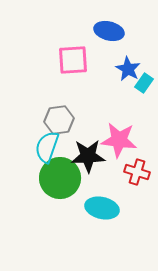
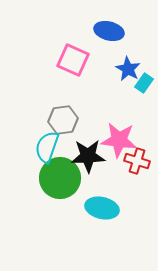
pink square: rotated 28 degrees clockwise
gray hexagon: moved 4 px right
red cross: moved 11 px up
